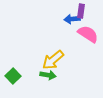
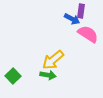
blue arrow: rotated 147 degrees counterclockwise
